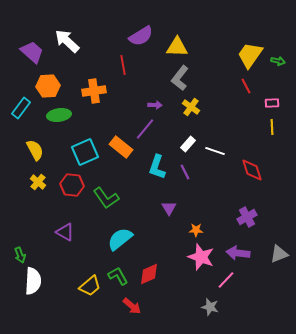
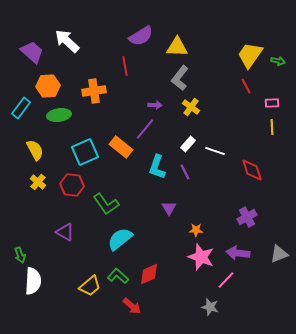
red line at (123, 65): moved 2 px right, 1 px down
green L-shape at (106, 198): moved 6 px down
green L-shape at (118, 276): rotated 20 degrees counterclockwise
